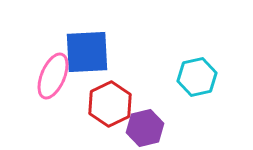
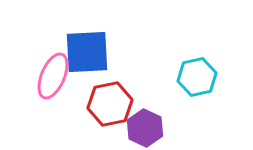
red hexagon: rotated 15 degrees clockwise
purple hexagon: rotated 21 degrees counterclockwise
